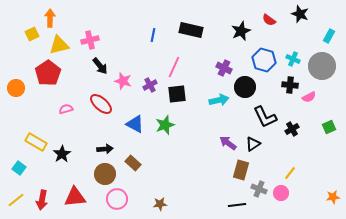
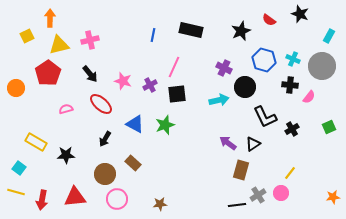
yellow square at (32, 34): moved 5 px left, 2 px down
black arrow at (100, 66): moved 10 px left, 8 px down
pink semicircle at (309, 97): rotated 24 degrees counterclockwise
black arrow at (105, 149): moved 10 px up; rotated 126 degrees clockwise
black star at (62, 154): moved 4 px right, 1 px down; rotated 30 degrees clockwise
gray cross at (259, 189): moved 1 px left, 6 px down; rotated 35 degrees clockwise
yellow line at (16, 200): moved 8 px up; rotated 54 degrees clockwise
